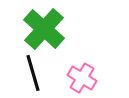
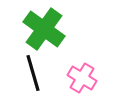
green cross: rotated 6 degrees counterclockwise
